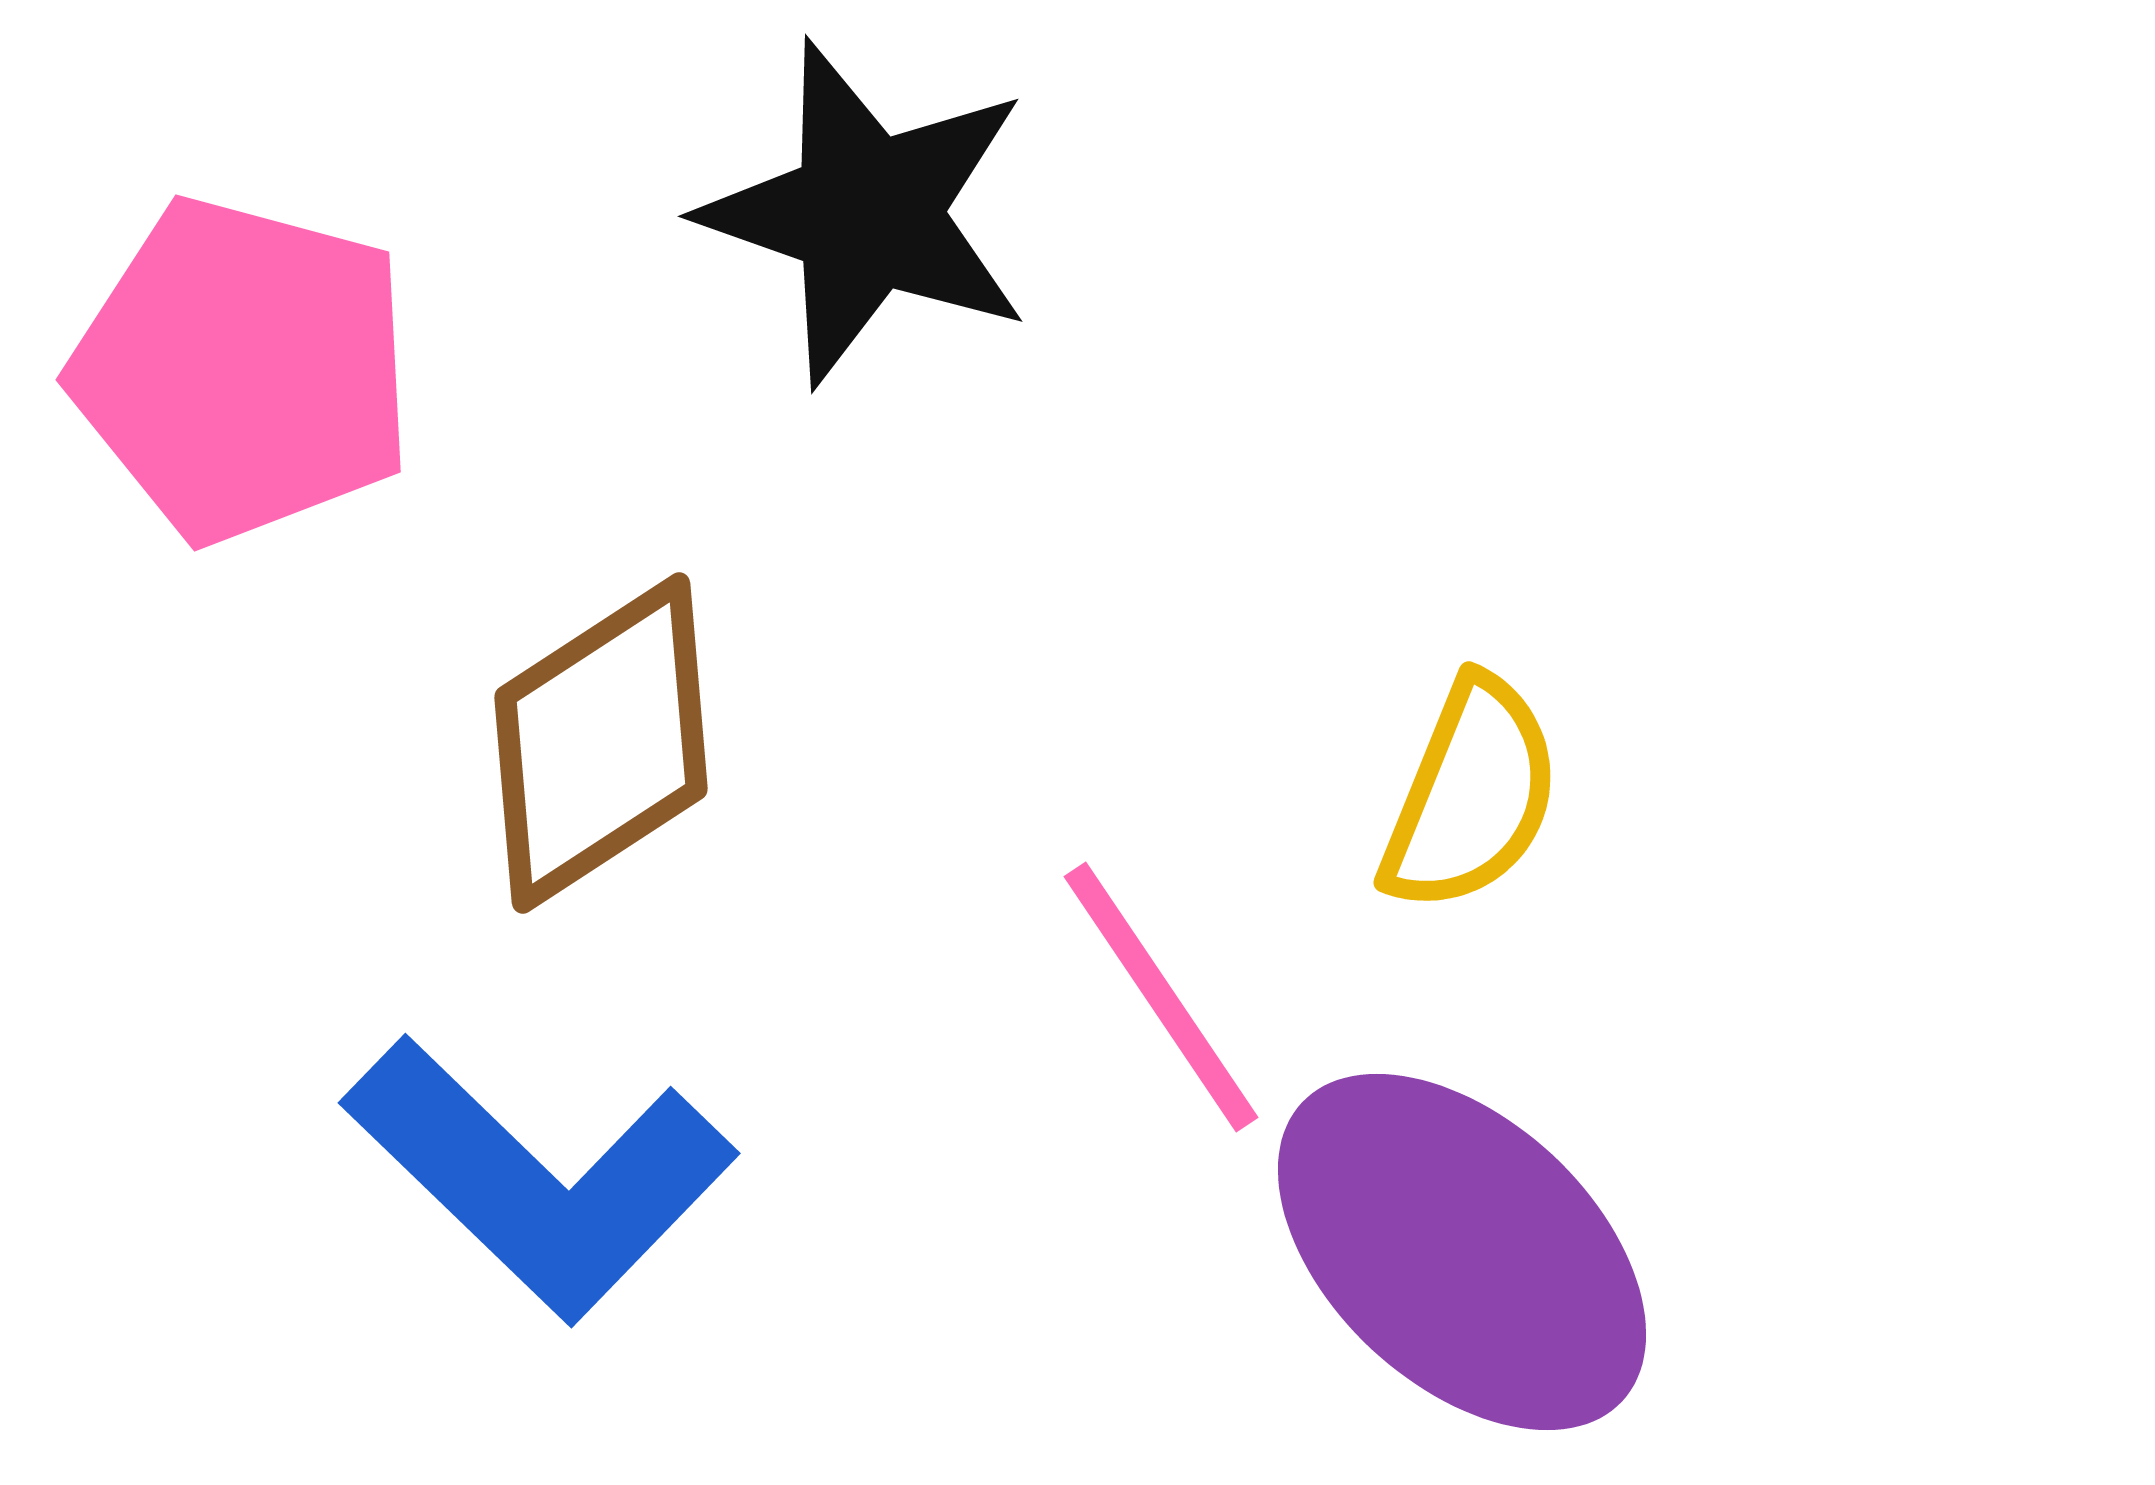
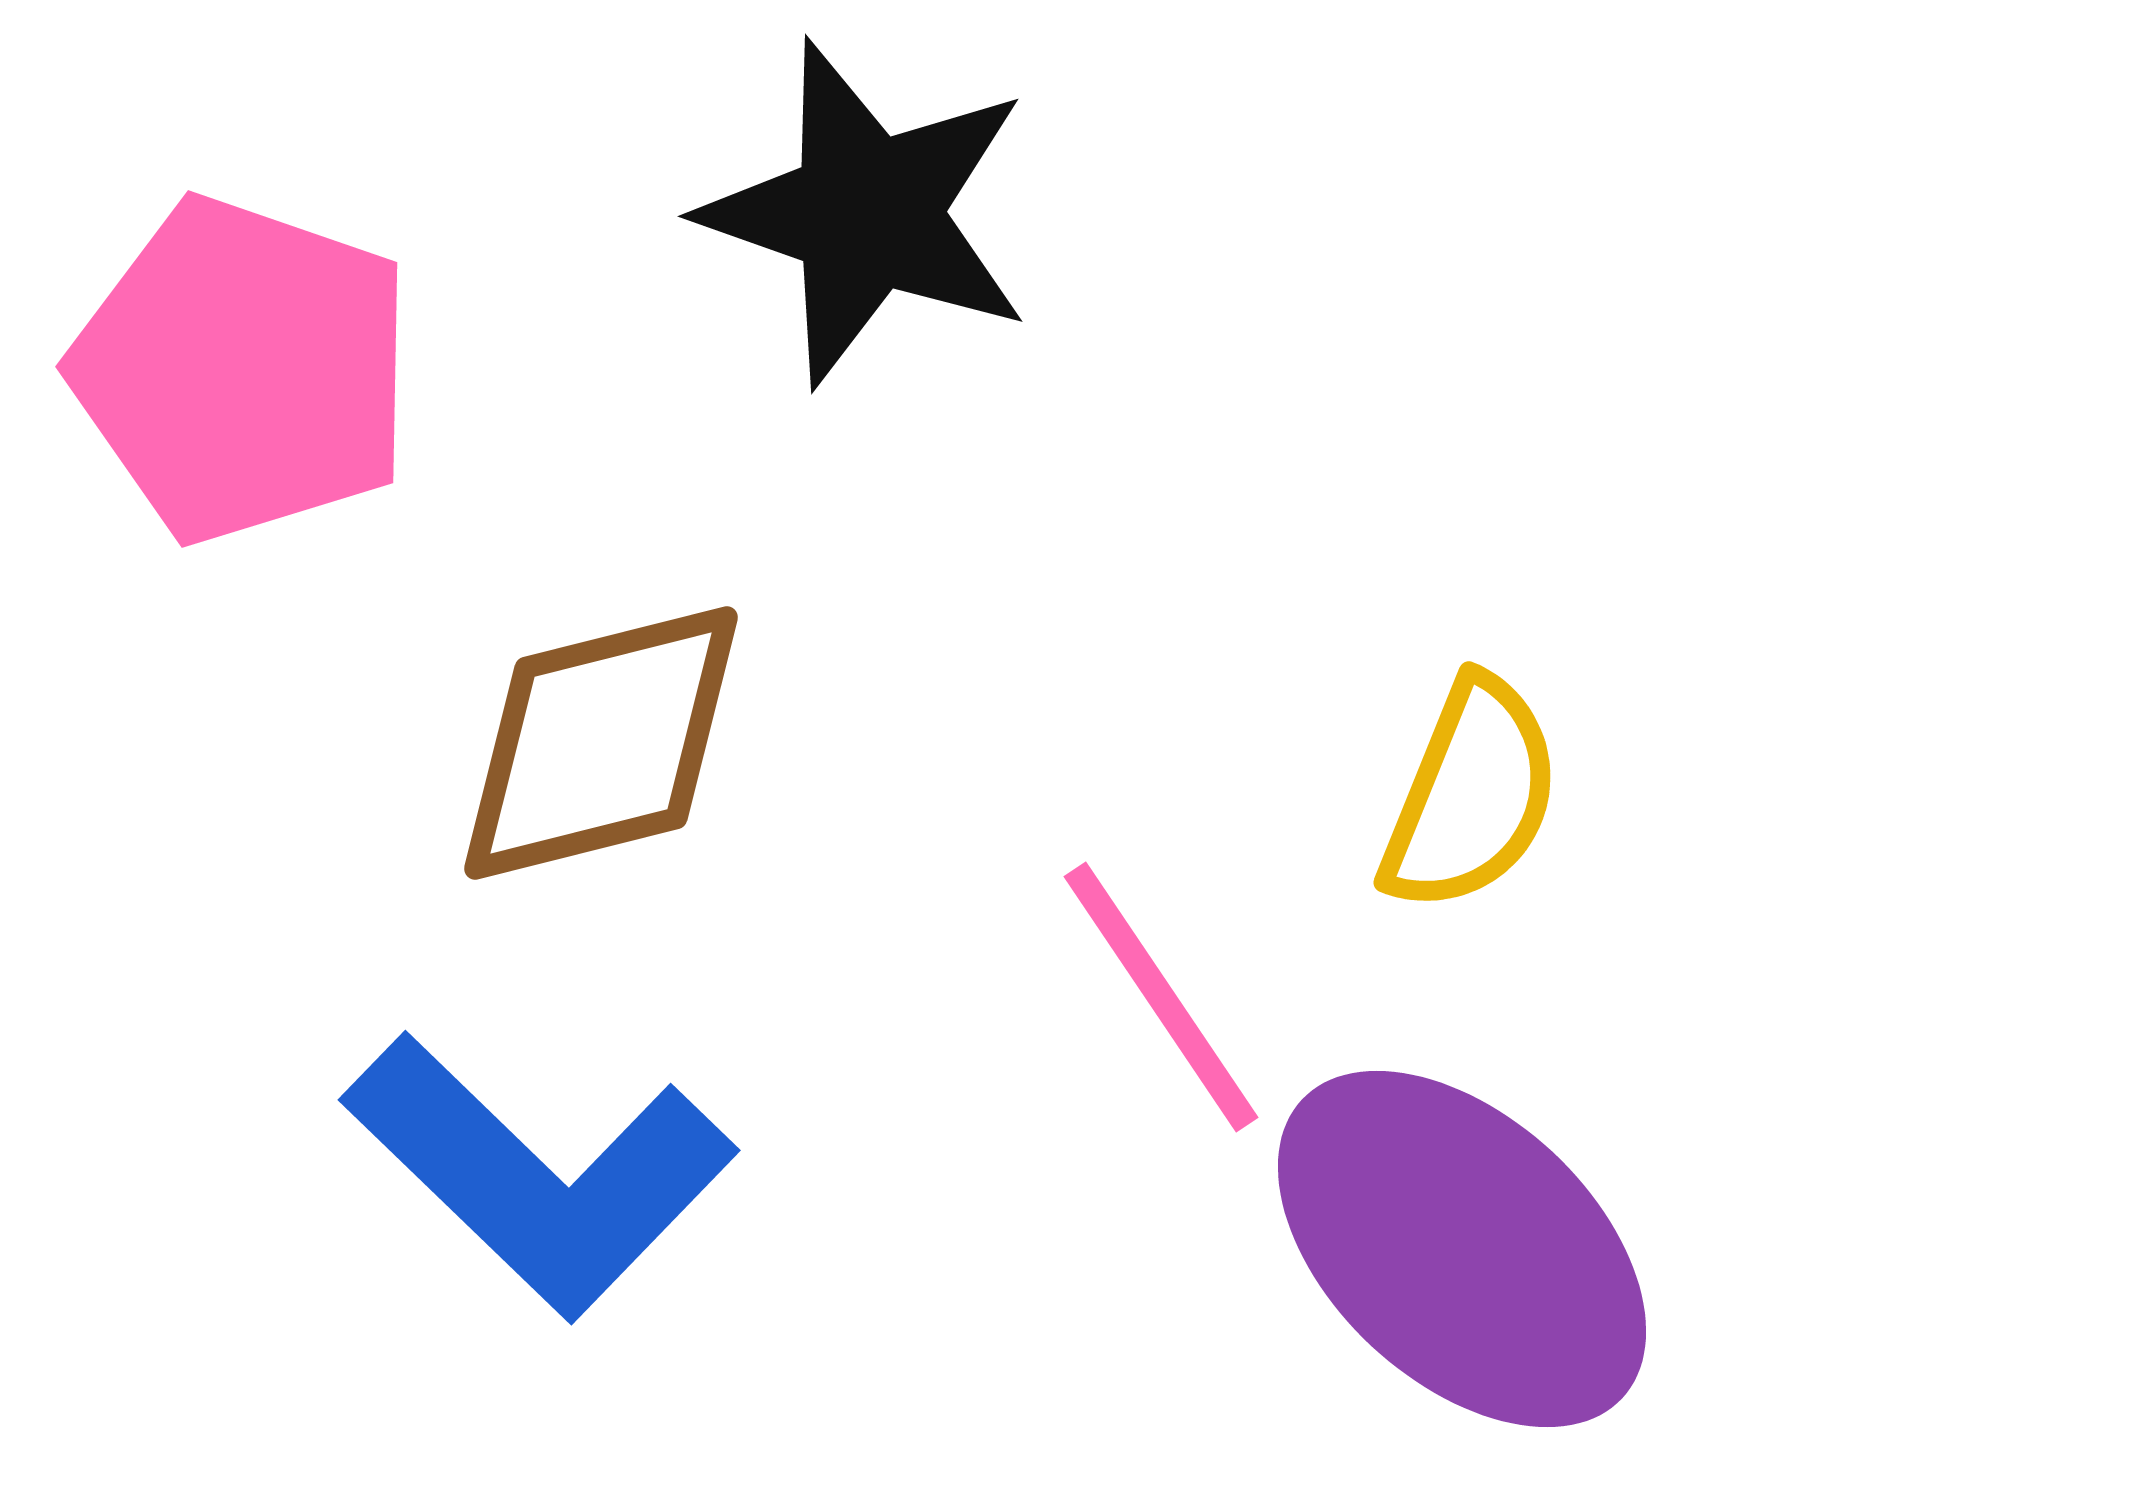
pink pentagon: rotated 4 degrees clockwise
brown diamond: rotated 19 degrees clockwise
blue L-shape: moved 3 px up
purple ellipse: moved 3 px up
